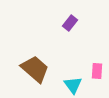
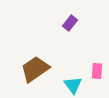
brown trapezoid: rotated 76 degrees counterclockwise
